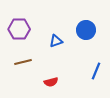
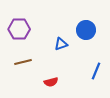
blue triangle: moved 5 px right, 3 px down
